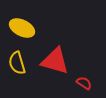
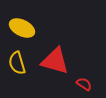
red semicircle: moved 1 px down
